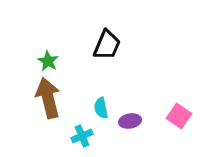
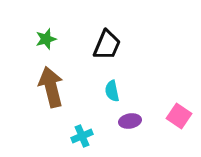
green star: moved 2 px left, 22 px up; rotated 25 degrees clockwise
brown arrow: moved 3 px right, 11 px up
cyan semicircle: moved 11 px right, 17 px up
